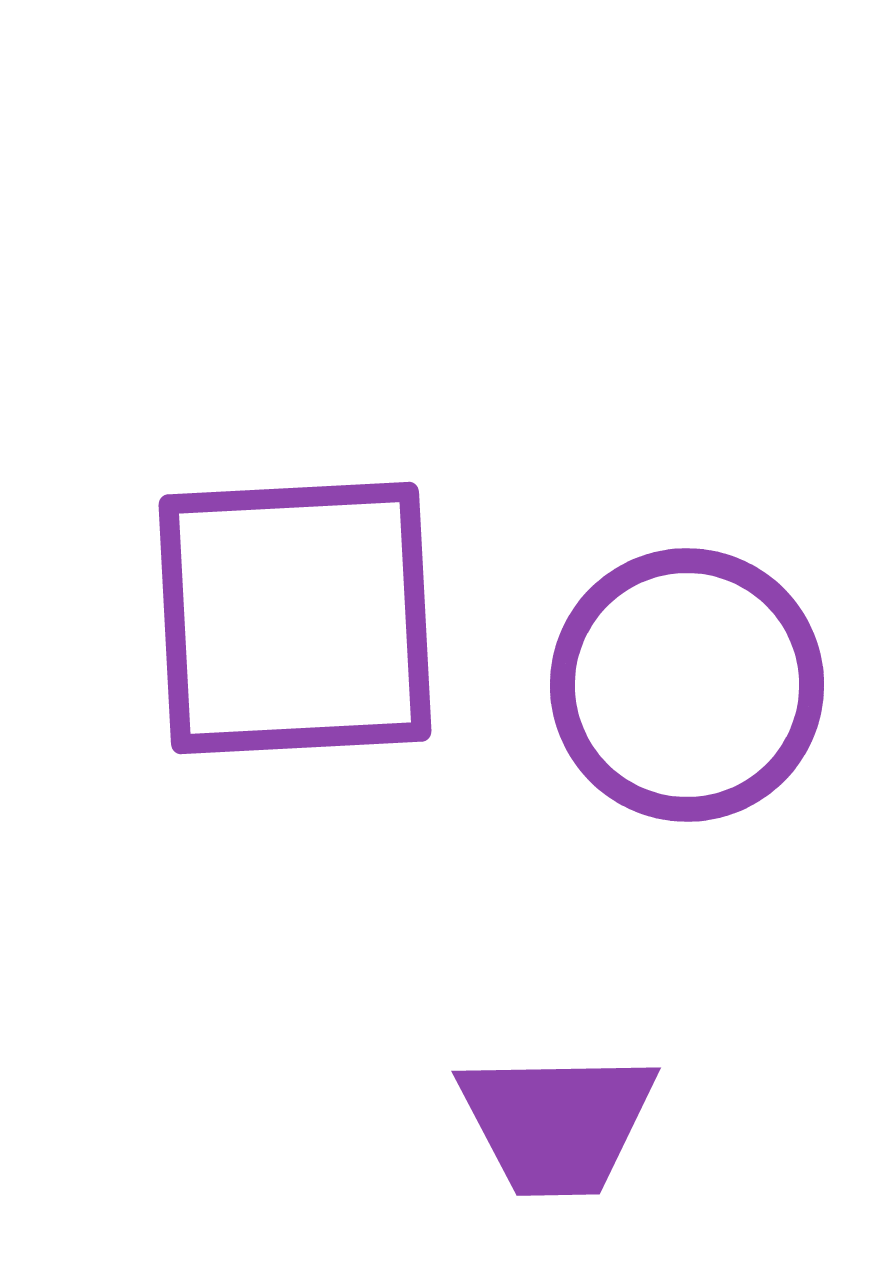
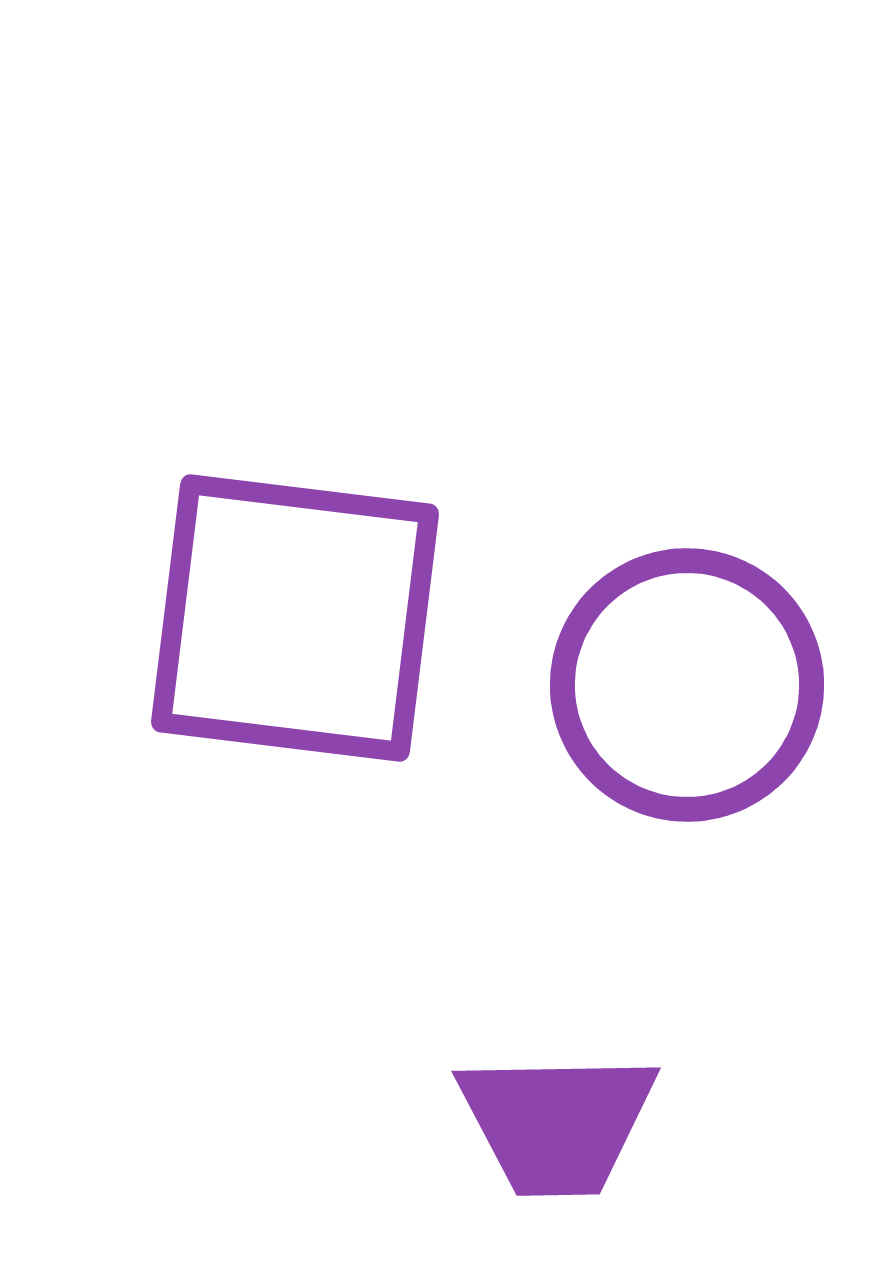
purple square: rotated 10 degrees clockwise
